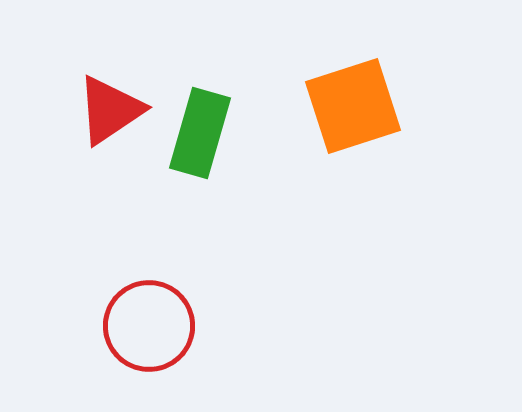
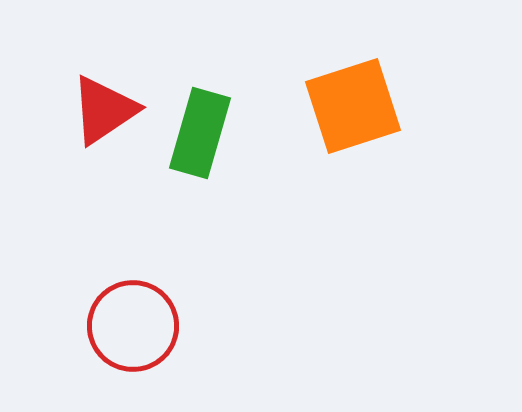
red triangle: moved 6 px left
red circle: moved 16 px left
